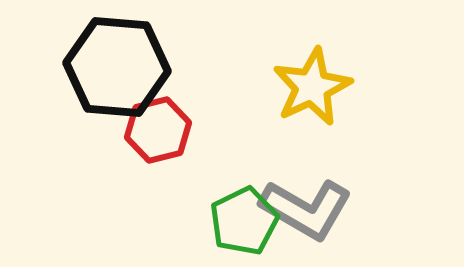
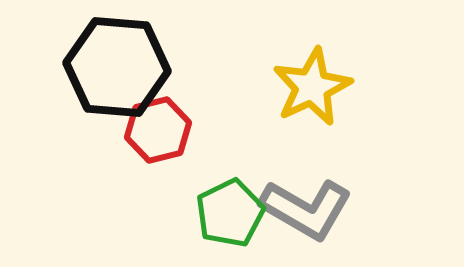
green pentagon: moved 14 px left, 8 px up
